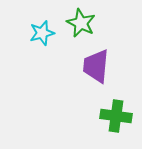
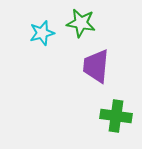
green star: rotated 16 degrees counterclockwise
